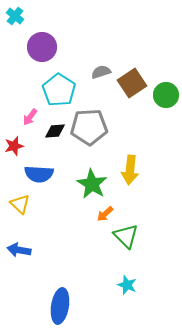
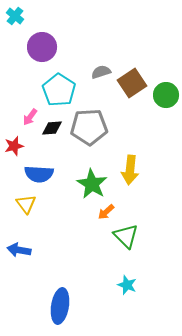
black diamond: moved 3 px left, 3 px up
yellow triangle: moved 6 px right; rotated 10 degrees clockwise
orange arrow: moved 1 px right, 2 px up
